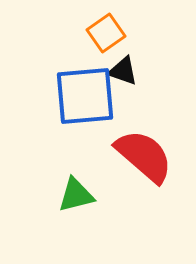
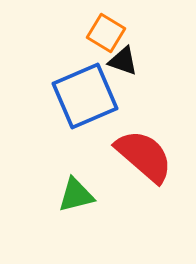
orange square: rotated 24 degrees counterclockwise
black triangle: moved 10 px up
blue square: rotated 18 degrees counterclockwise
